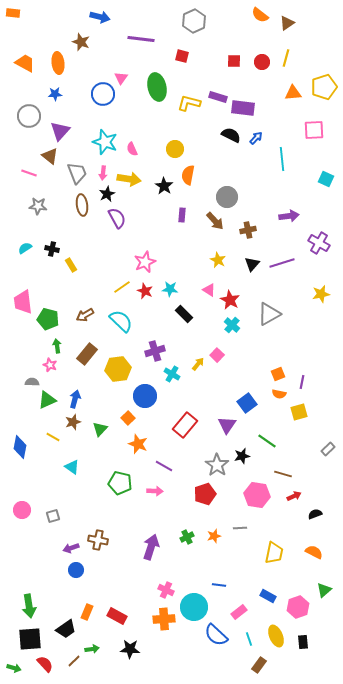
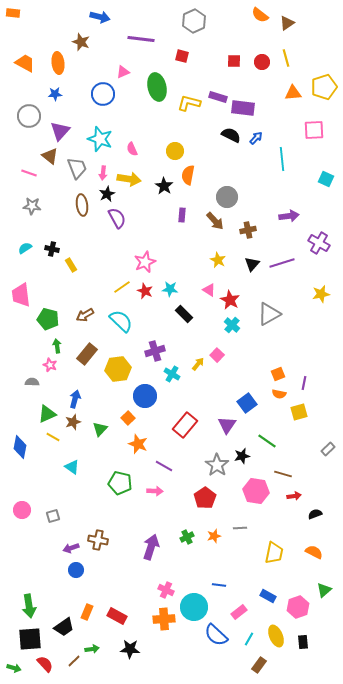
yellow line at (286, 58): rotated 30 degrees counterclockwise
pink triangle at (121, 78): moved 2 px right, 6 px up; rotated 32 degrees clockwise
cyan star at (105, 142): moved 5 px left, 3 px up
yellow circle at (175, 149): moved 2 px down
gray trapezoid at (77, 173): moved 5 px up
gray star at (38, 206): moved 6 px left
pink trapezoid at (23, 302): moved 2 px left, 7 px up
purple line at (302, 382): moved 2 px right, 1 px down
green triangle at (47, 400): moved 14 px down
red pentagon at (205, 494): moved 4 px down; rotated 15 degrees counterclockwise
pink hexagon at (257, 495): moved 1 px left, 4 px up
red arrow at (294, 496): rotated 16 degrees clockwise
black trapezoid at (66, 629): moved 2 px left, 2 px up
cyan line at (249, 639): rotated 48 degrees clockwise
